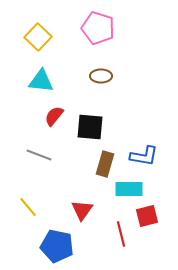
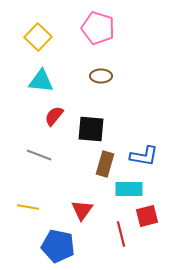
black square: moved 1 px right, 2 px down
yellow line: rotated 40 degrees counterclockwise
blue pentagon: moved 1 px right
